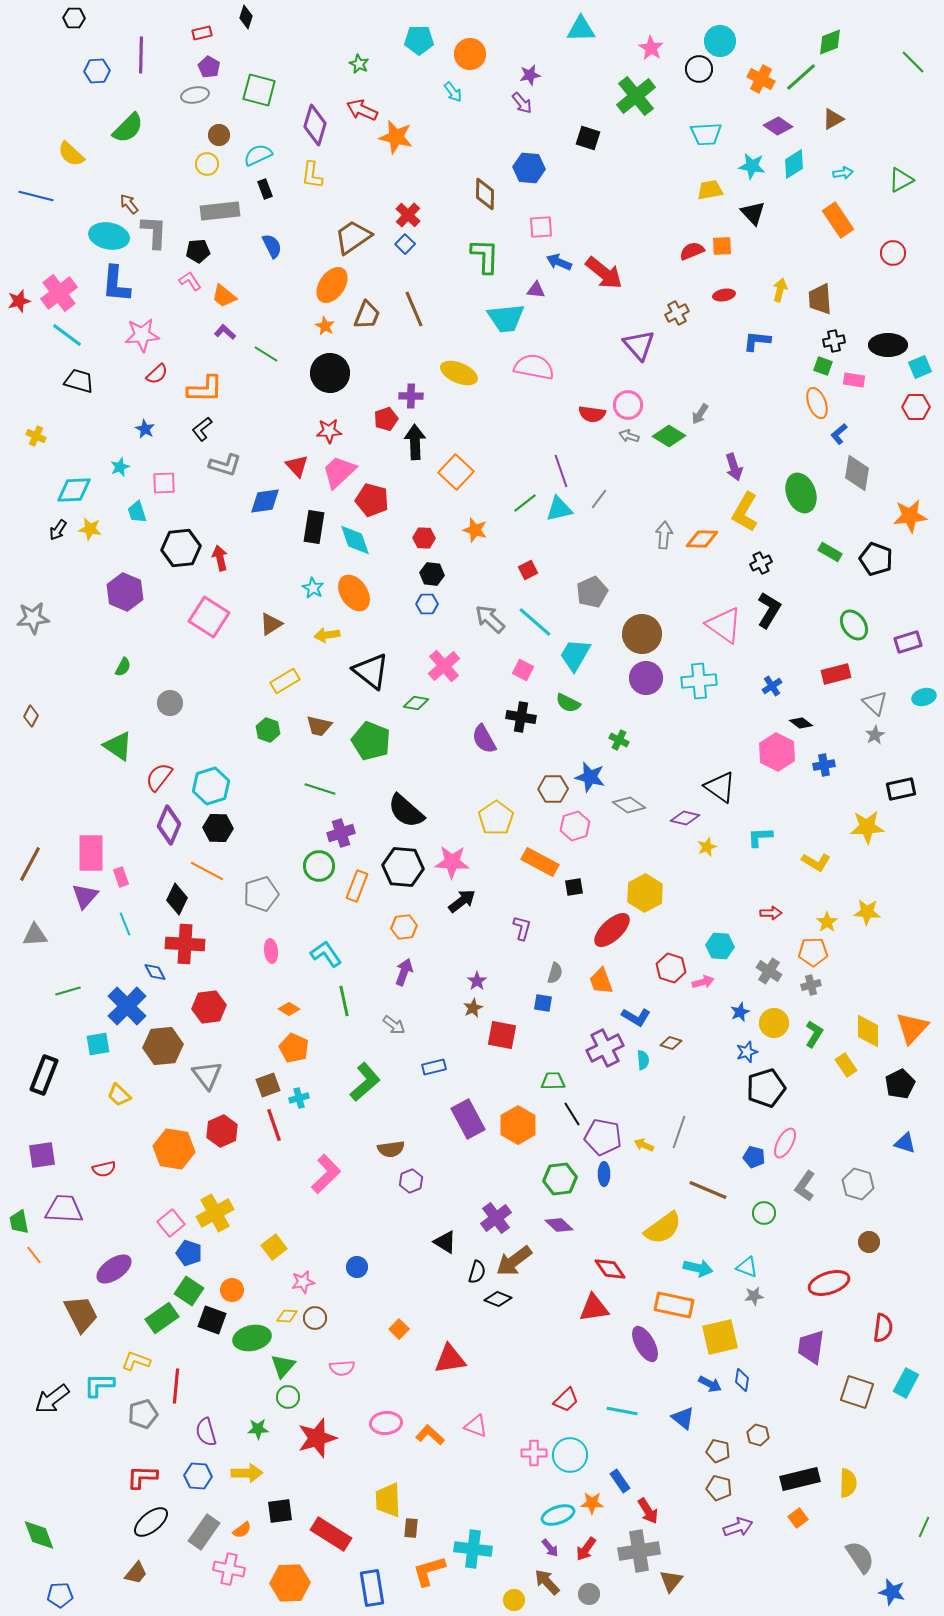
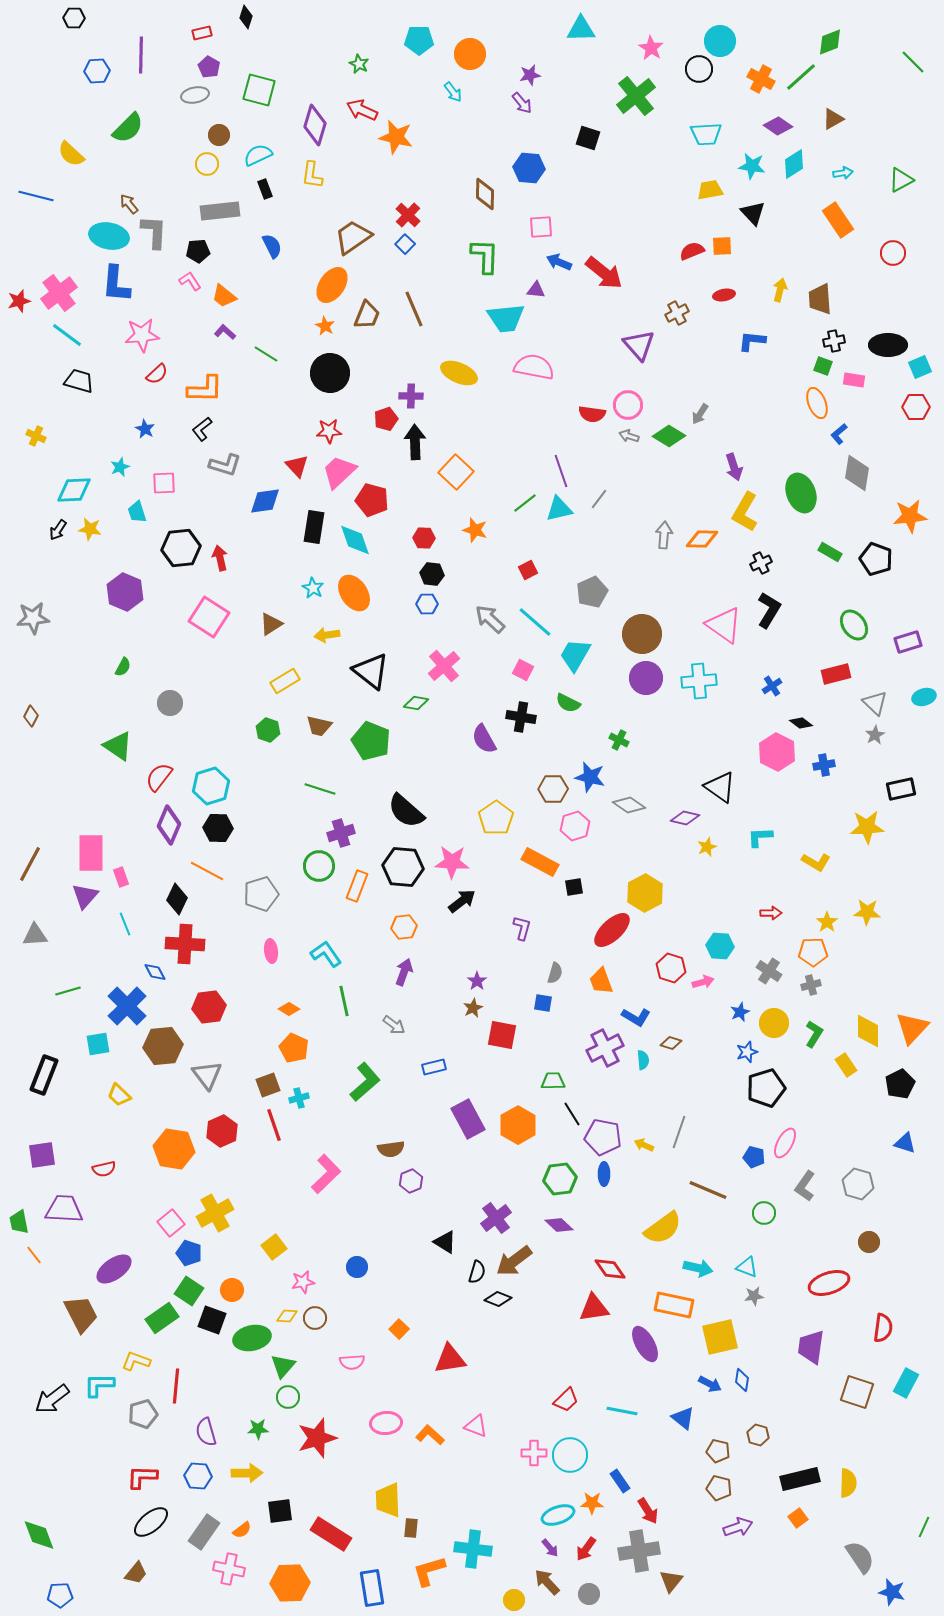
blue L-shape at (757, 341): moved 5 px left
pink semicircle at (342, 1368): moved 10 px right, 6 px up
